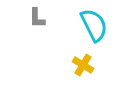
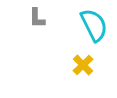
yellow cross: rotated 15 degrees clockwise
